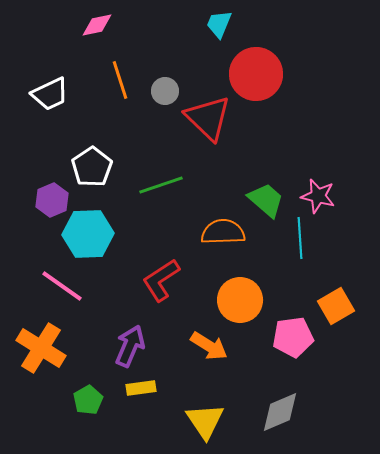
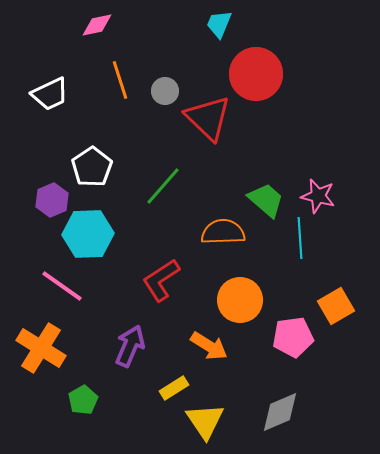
green line: moved 2 px right, 1 px down; rotated 30 degrees counterclockwise
yellow rectangle: moved 33 px right; rotated 24 degrees counterclockwise
green pentagon: moved 5 px left
